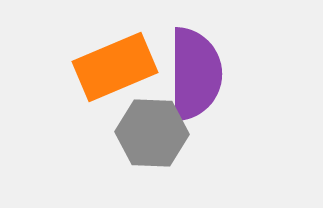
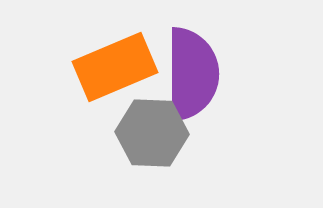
purple semicircle: moved 3 px left
